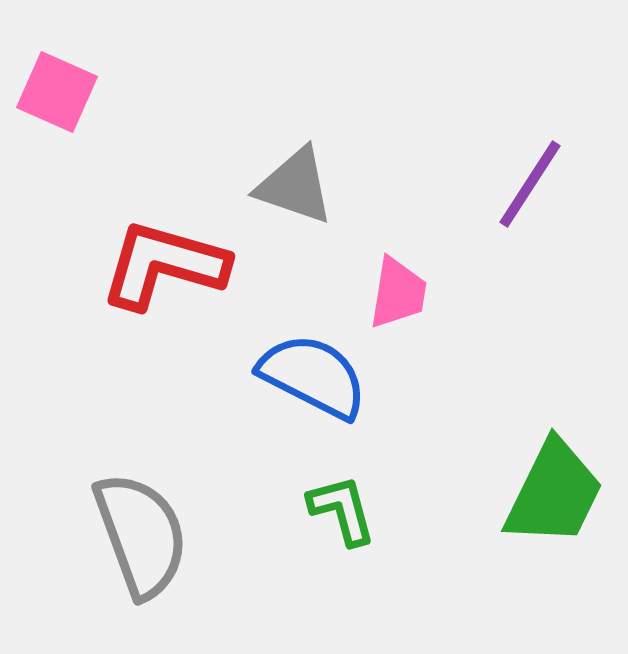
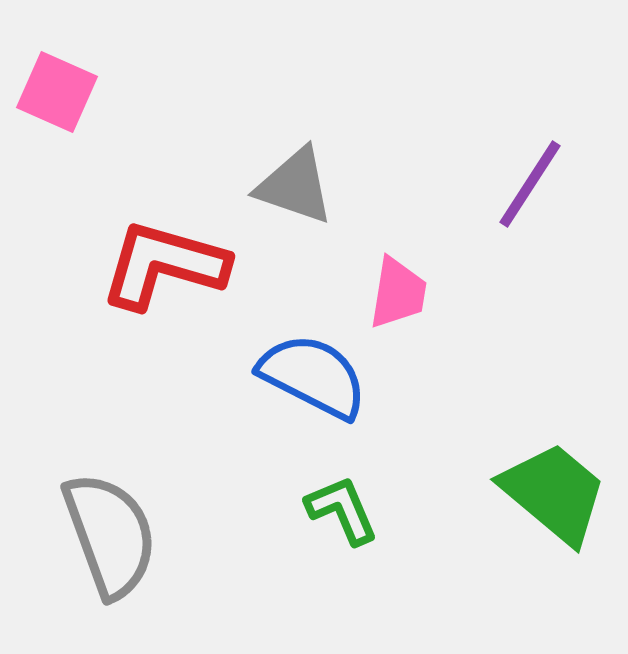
green trapezoid: rotated 76 degrees counterclockwise
green L-shape: rotated 8 degrees counterclockwise
gray semicircle: moved 31 px left
